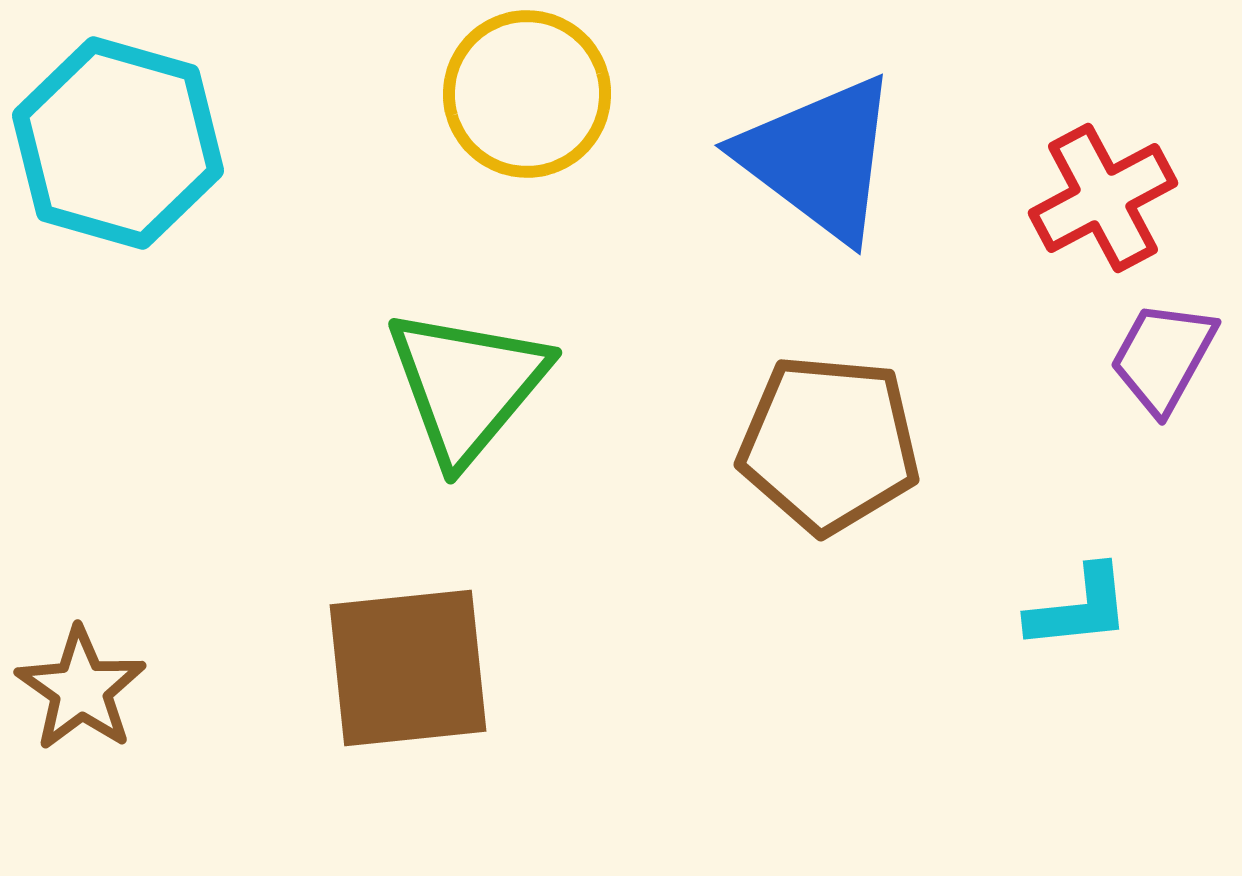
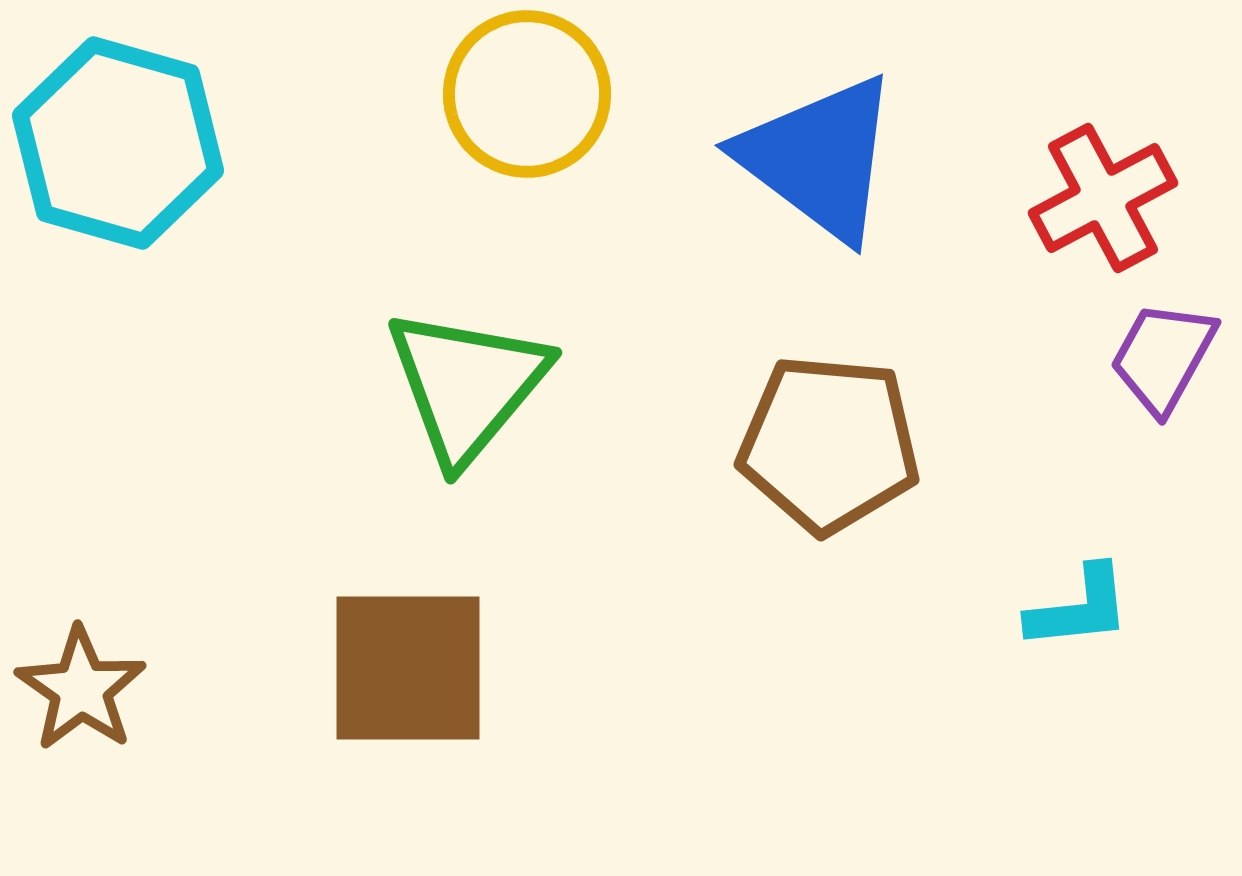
brown square: rotated 6 degrees clockwise
